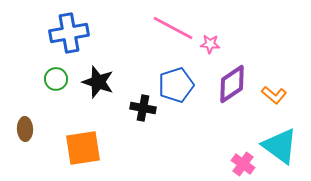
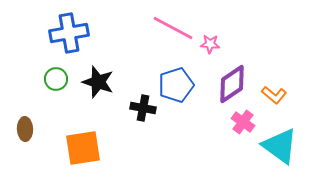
pink cross: moved 42 px up
